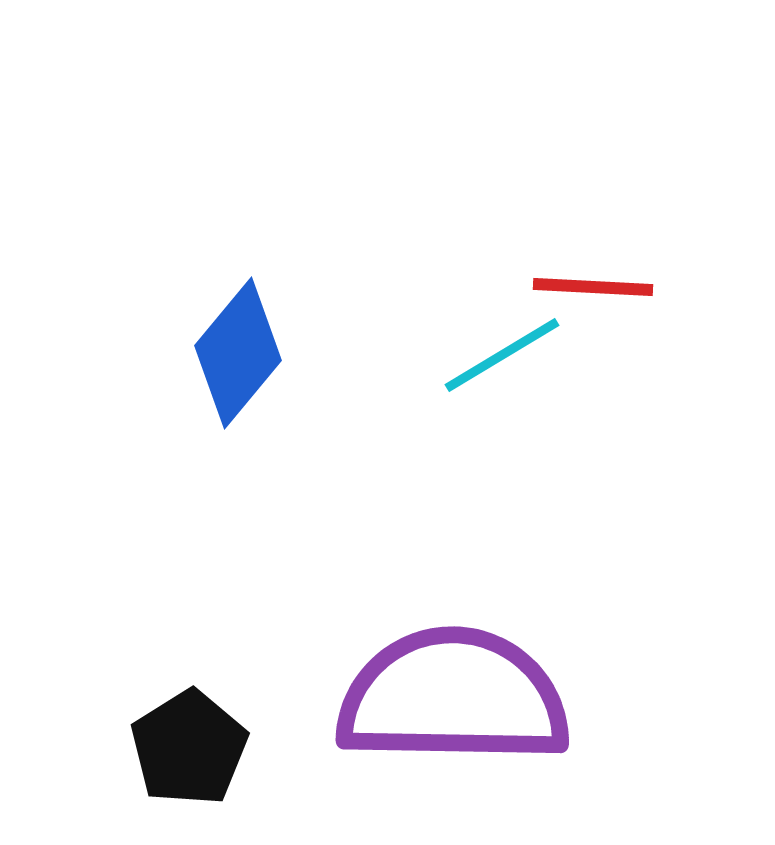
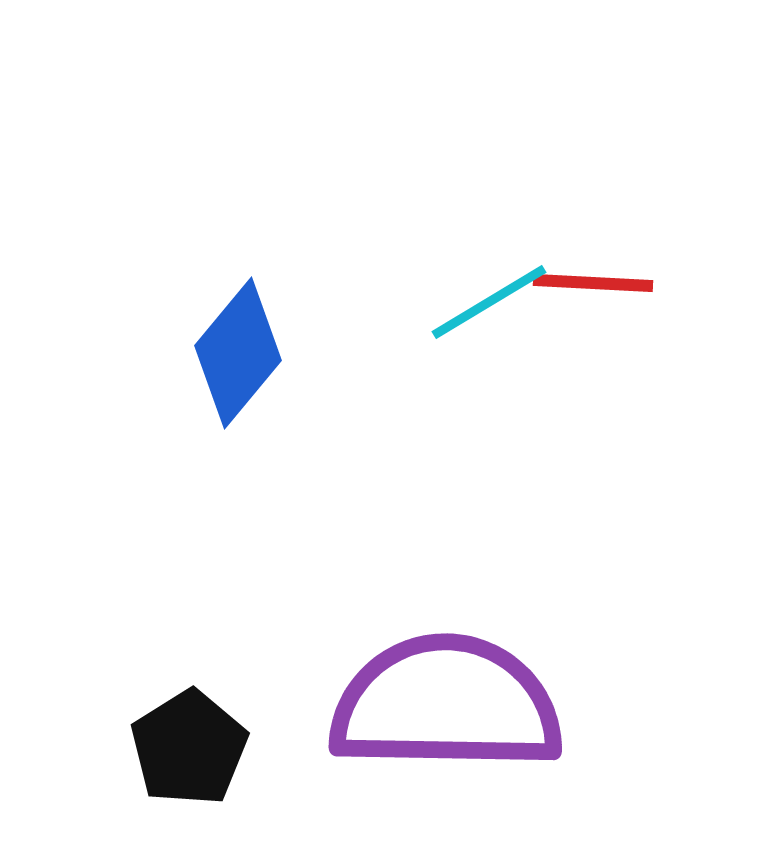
red line: moved 4 px up
cyan line: moved 13 px left, 53 px up
purple semicircle: moved 7 px left, 7 px down
